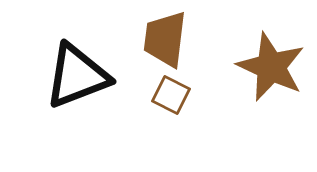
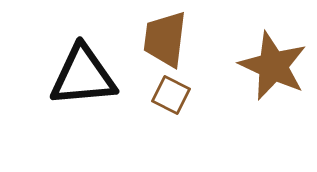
brown star: moved 2 px right, 1 px up
black triangle: moved 6 px right; rotated 16 degrees clockwise
